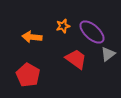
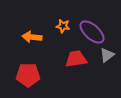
orange star: rotated 24 degrees clockwise
gray triangle: moved 1 px left, 1 px down
red trapezoid: rotated 45 degrees counterclockwise
red pentagon: rotated 30 degrees counterclockwise
